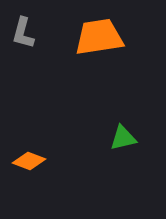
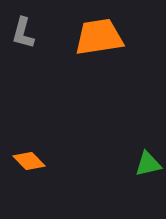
green triangle: moved 25 px right, 26 px down
orange diamond: rotated 24 degrees clockwise
